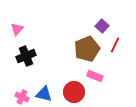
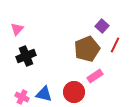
pink rectangle: rotated 56 degrees counterclockwise
